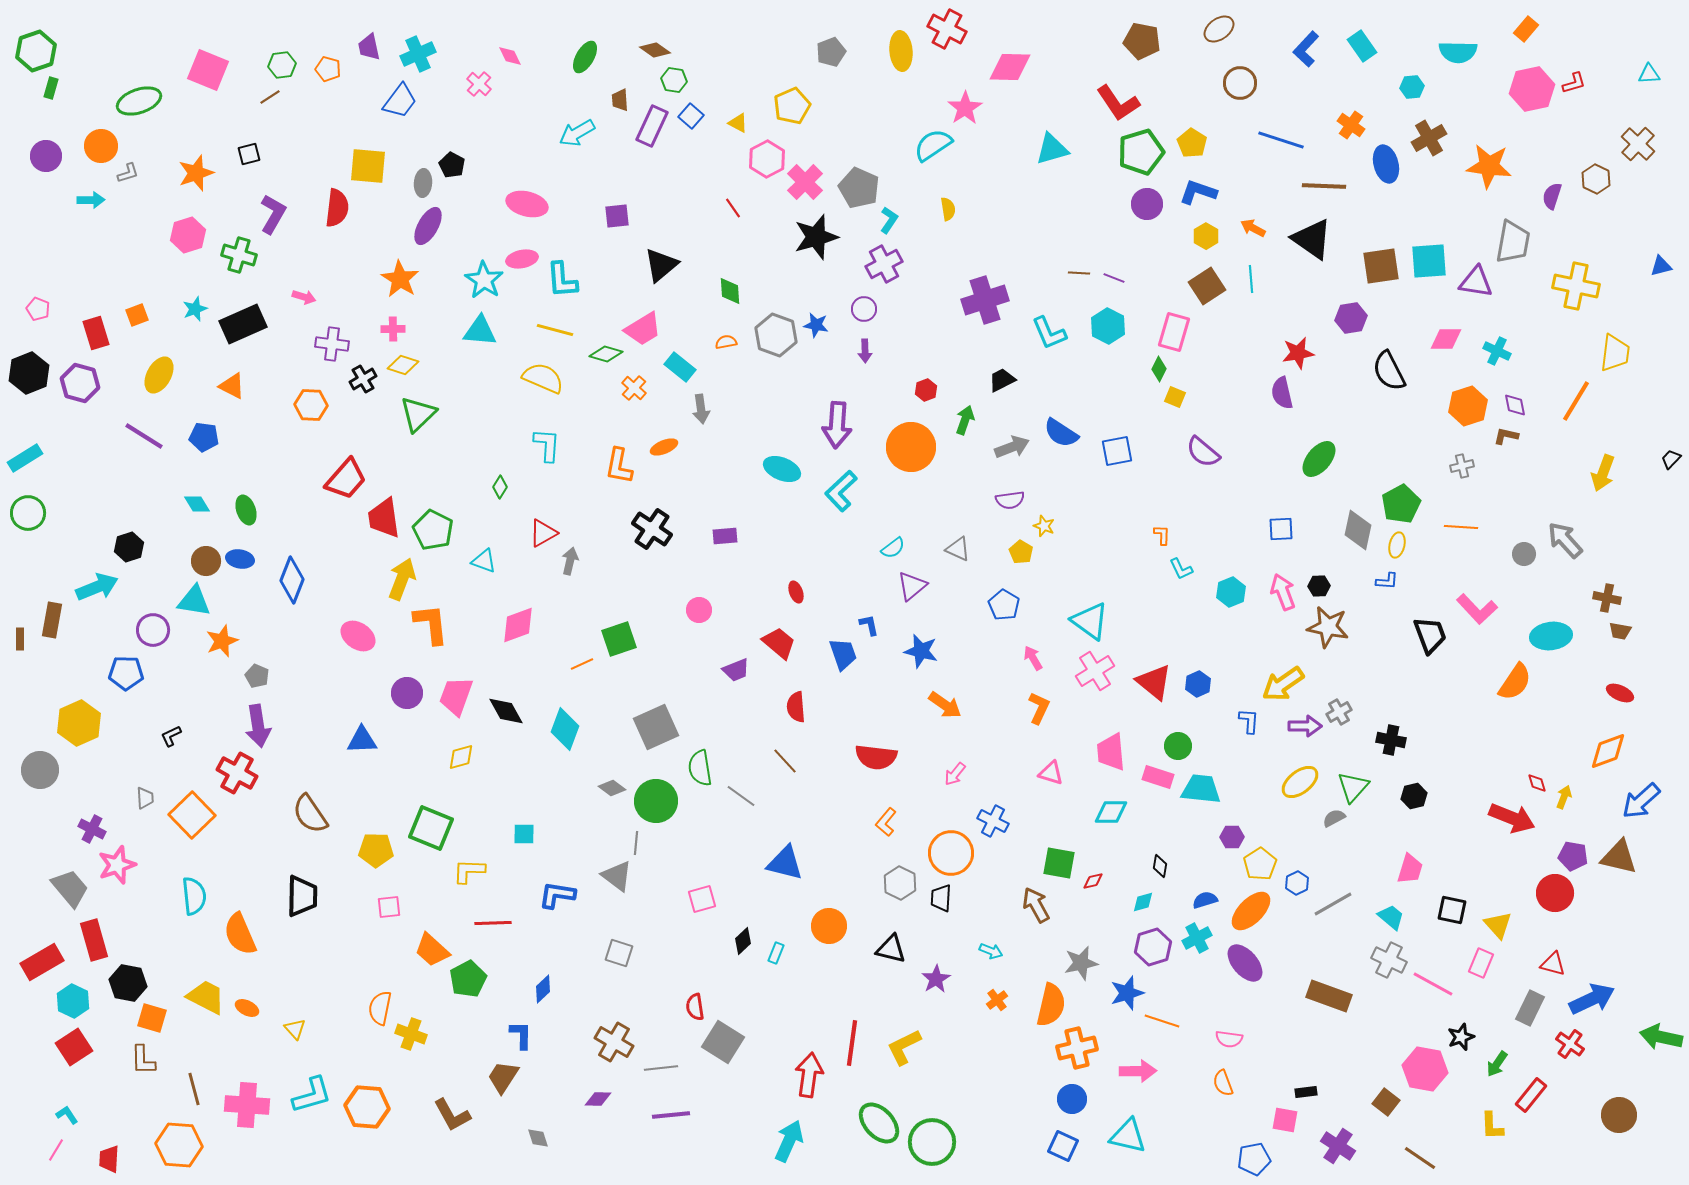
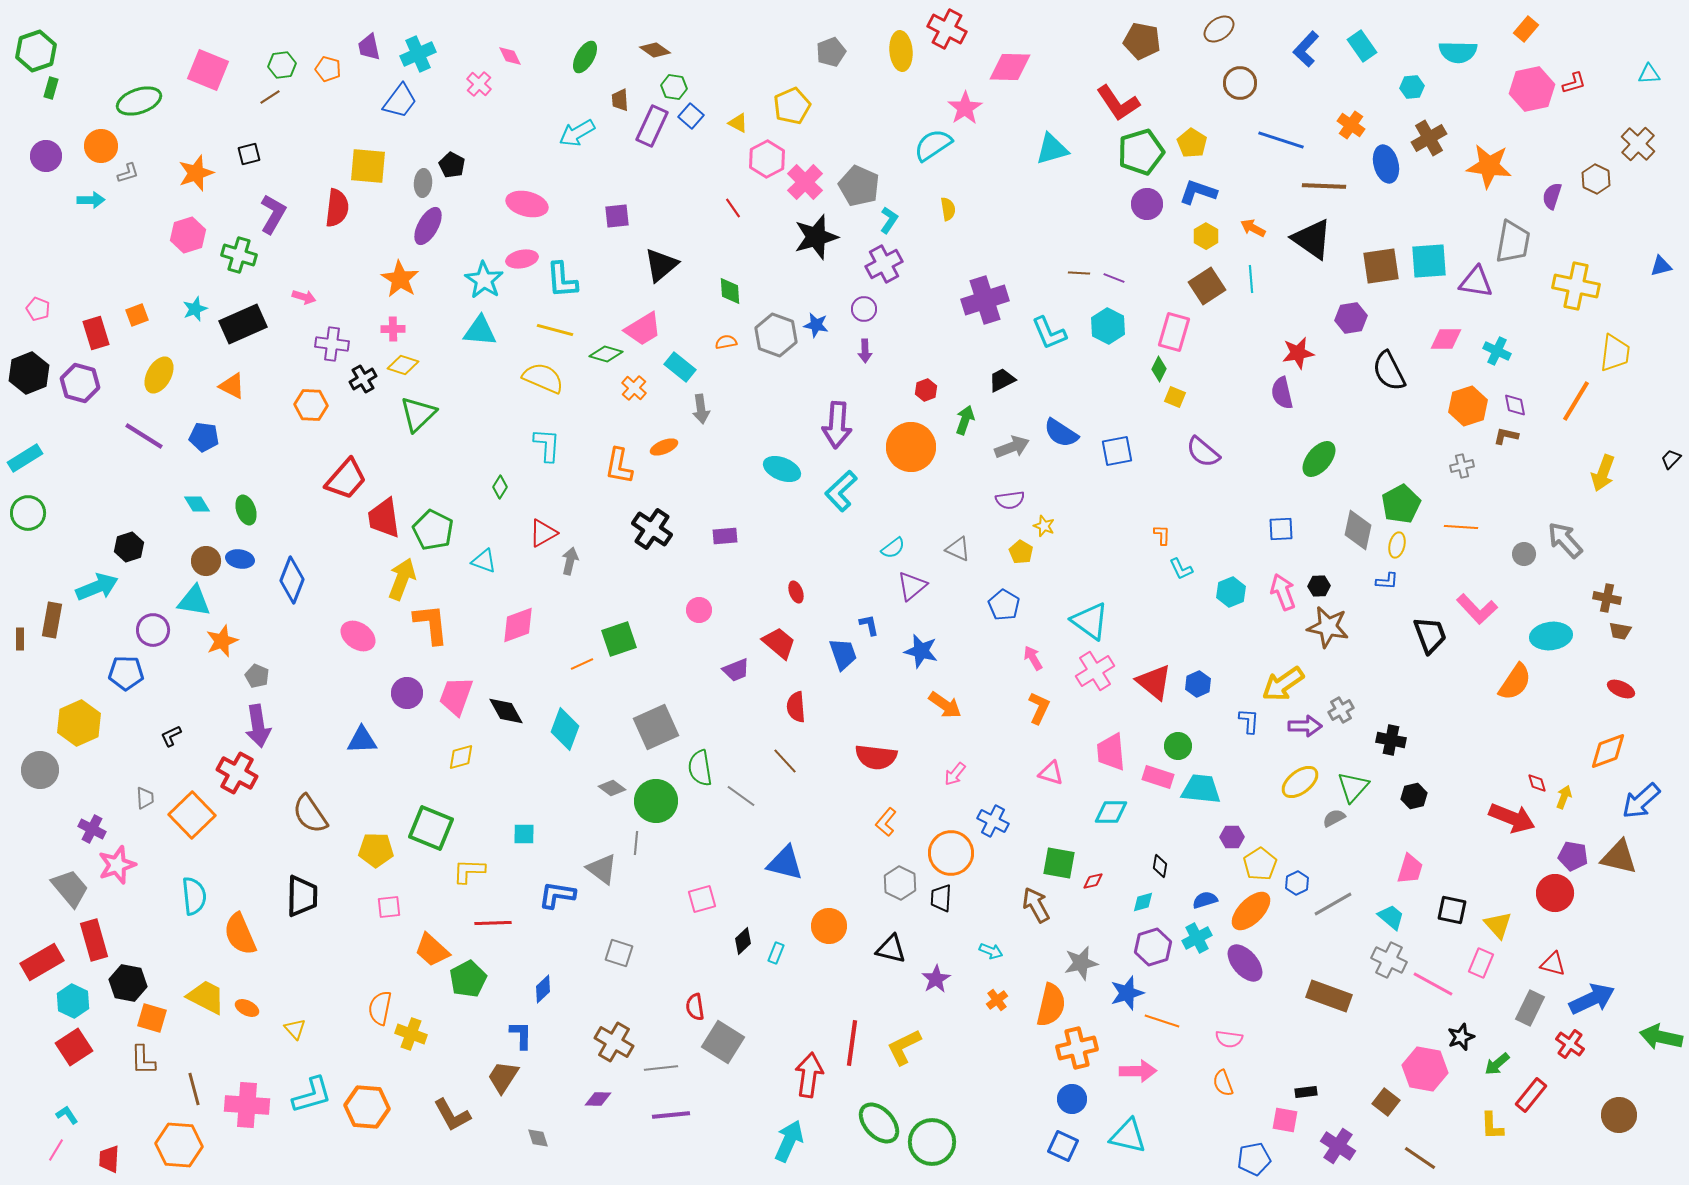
green hexagon at (674, 80): moved 7 px down
gray pentagon at (859, 188): moved 2 px up
red ellipse at (1620, 693): moved 1 px right, 4 px up
gray cross at (1339, 712): moved 2 px right, 2 px up
gray triangle at (617, 876): moved 15 px left, 7 px up
green arrow at (1497, 1064): rotated 16 degrees clockwise
